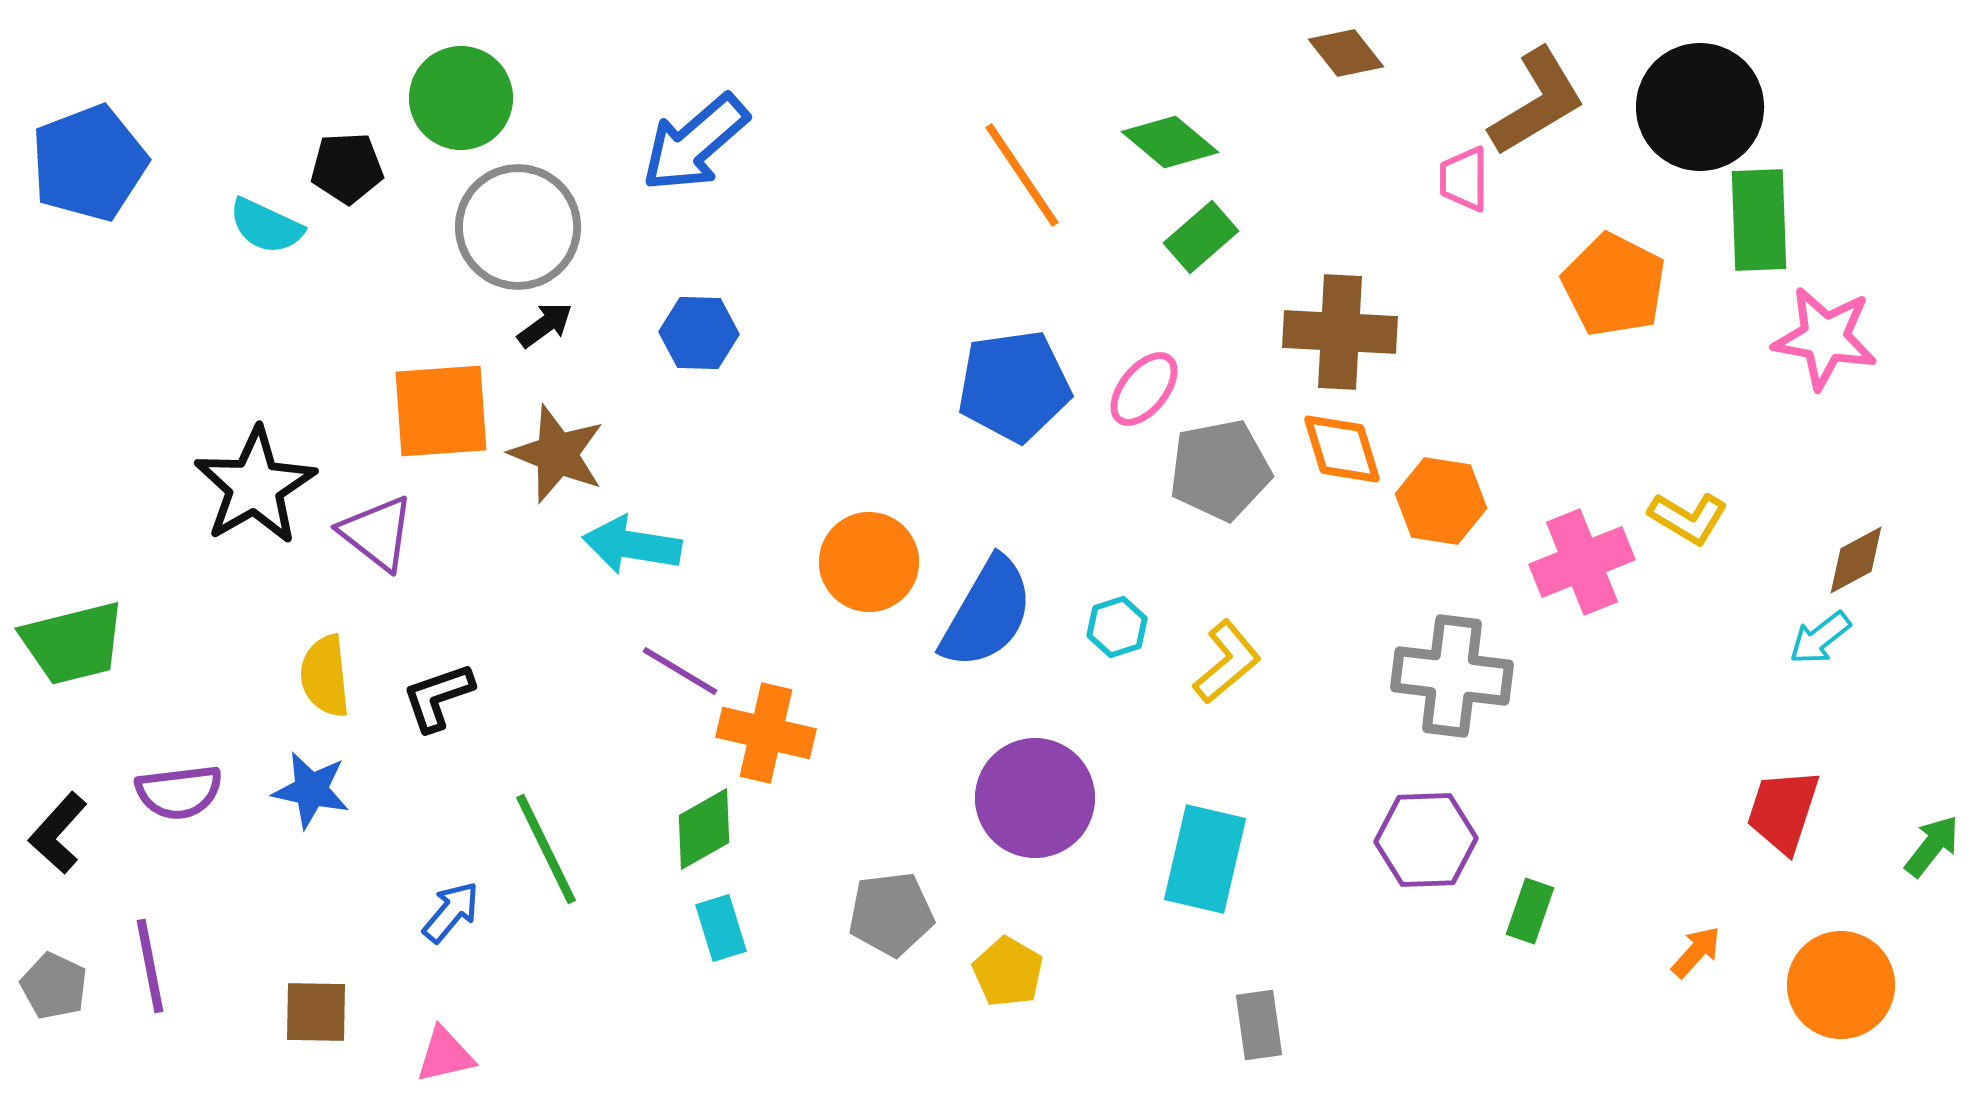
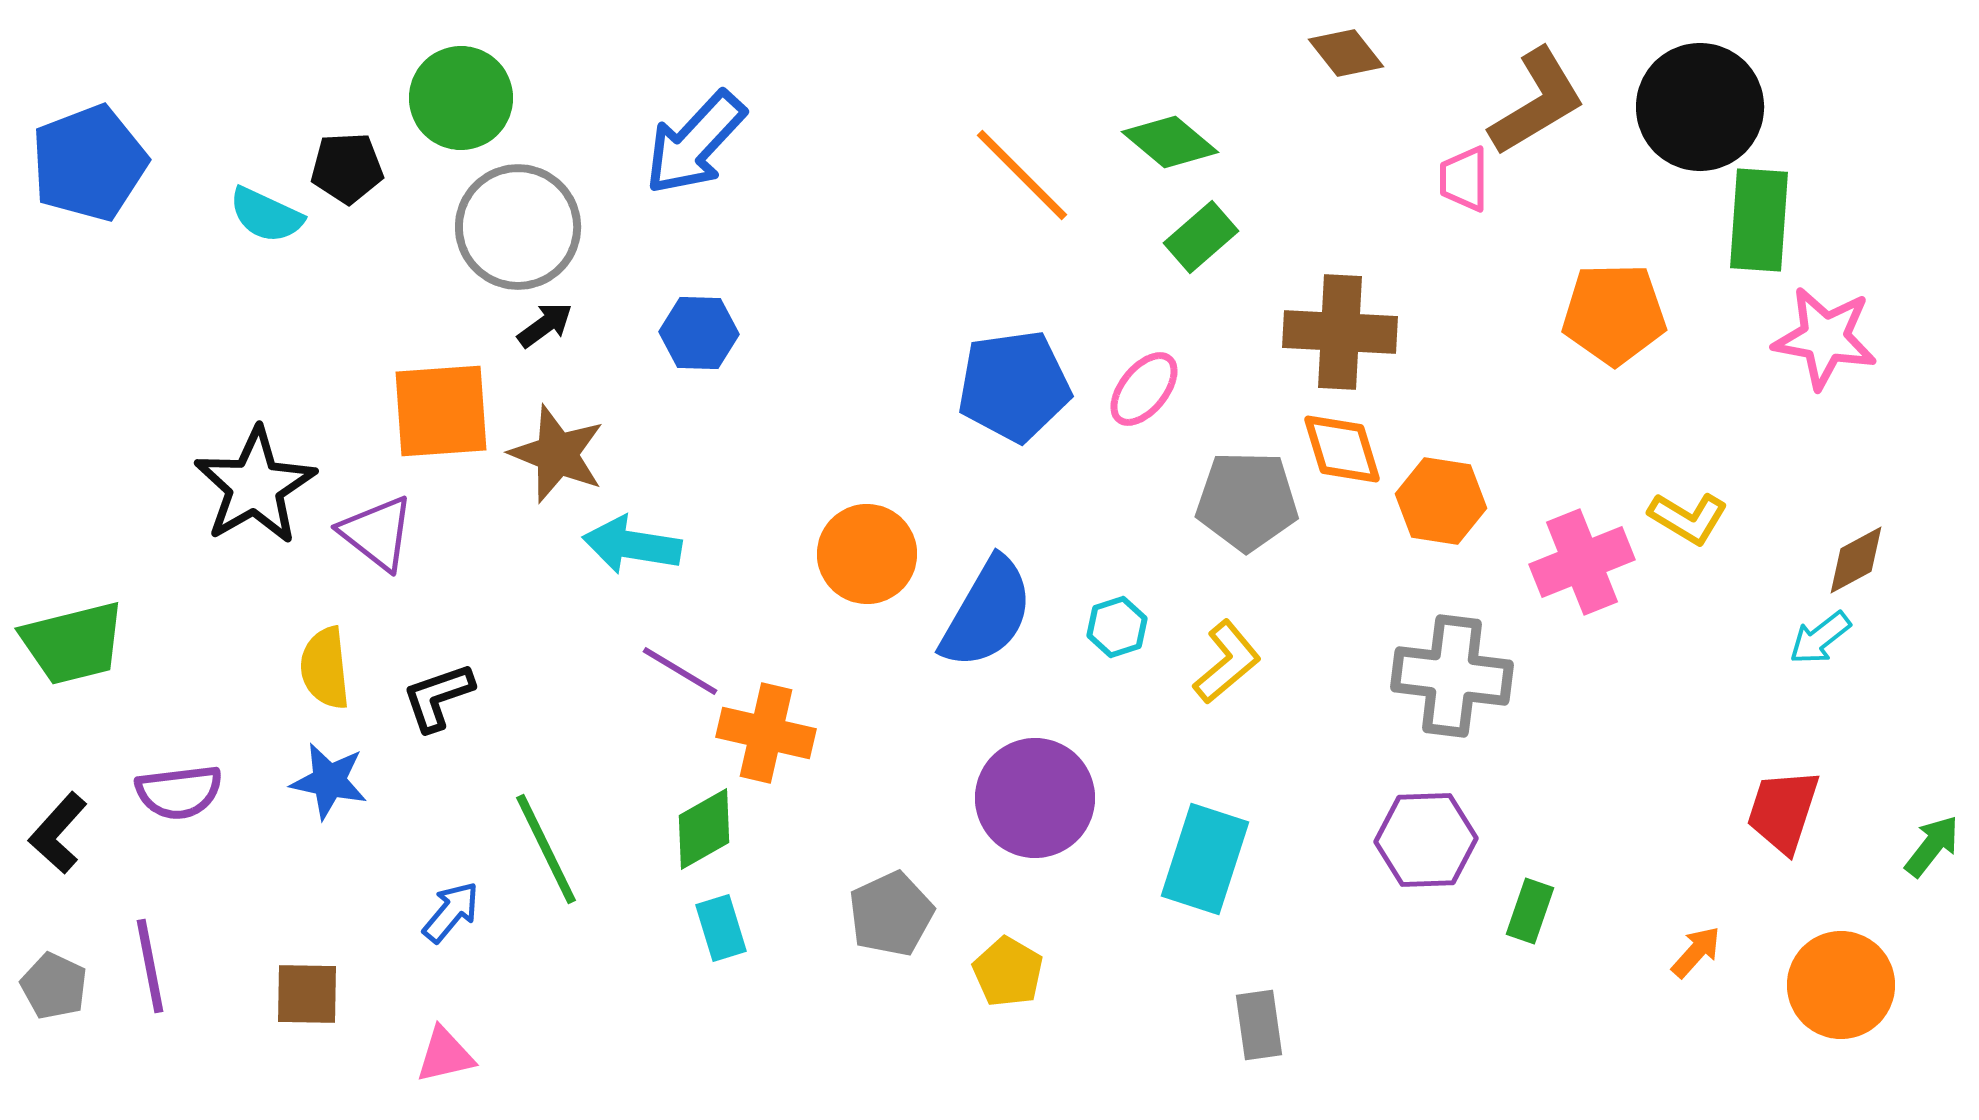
blue arrow at (695, 143): rotated 6 degrees counterclockwise
orange line at (1022, 175): rotated 11 degrees counterclockwise
green rectangle at (1759, 220): rotated 6 degrees clockwise
cyan semicircle at (266, 226): moved 11 px up
orange pentagon at (1614, 285): moved 29 px down; rotated 28 degrees counterclockwise
gray pentagon at (1220, 470): moved 27 px right, 31 px down; rotated 12 degrees clockwise
orange circle at (869, 562): moved 2 px left, 8 px up
yellow semicircle at (325, 676): moved 8 px up
blue star at (311, 790): moved 18 px right, 9 px up
cyan rectangle at (1205, 859): rotated 5 degrees clockwise
gray pentagon at (891, 914): rotated 18 degrees counterclockwise
brown square at (316, 1012): moved 9 px left, 18 px up
